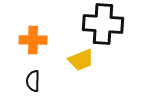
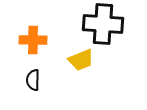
black semicircle: moved 1 px up
